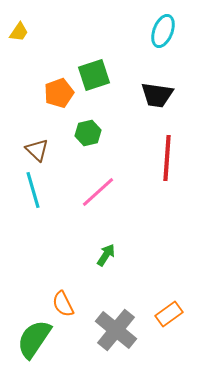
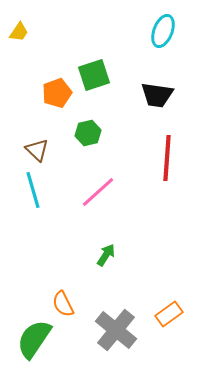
orange pentagon: moved 2 px left
